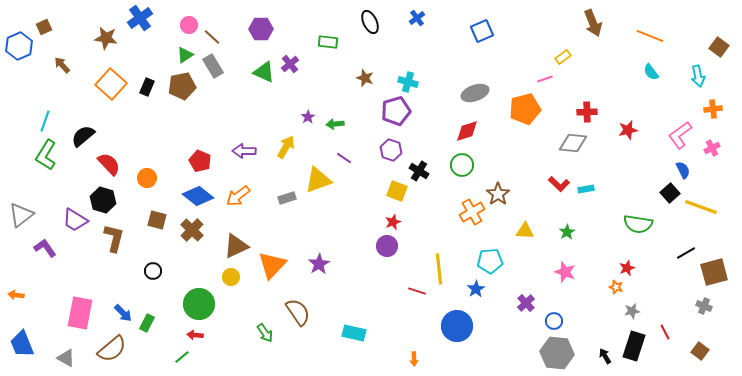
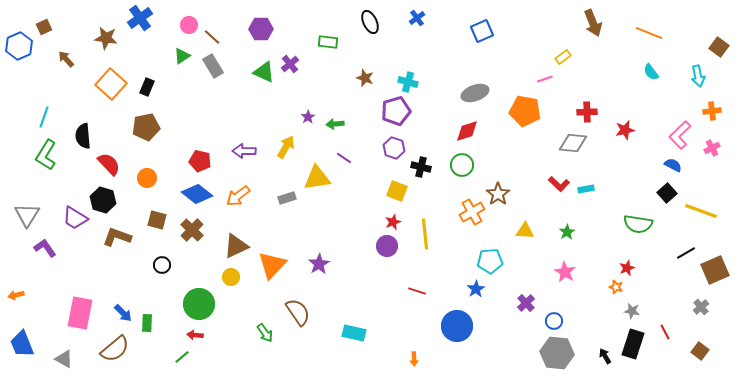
orange line at (650, 36): moved 1 px left, 3 px up
green triangle at (185, 55): moved 3 px left, 1 px down
brown arrow at (62, 65): moved 4 px right, 6 px up
brown pentagon at (182, 86): moved 36 px left, 41 px down
orange pentagon at (525, 109): moved 2 px down; rotated 24 degrees clockwise
orange cross at (713, 109): moved 1 px left, 2 px down
cyan line at (45, 121): moved 1 px left, 4 px up
red star at (628, 130): moved 3 px left
pink L-shape at (680, 135): rotated 8 degrees counterclockwise
black semicircle at (83, 136): rotated 55 degrees counterclockwise
purple hexagon at (391, 150): moved 3 px right, 2 px up
red pentagon at (200, 161): rotated 10 degrees counterclockwise
blue semicircle at (683, 170): moved 10 px left, 5 px up; rotated 36 degrees counterclockwise
black cross at (419, 171): moved 2 px right, 4 px up; rotated 18 degrees counterclockwise
yellow triangle at (318, 180): moved 1 px left, 2 px up; rotated 12 degrees clockwise
black square at (670, 193): moved 3 px left
blue diamond at (198, 196): moved 1 px left, 2 px up
yellow line at (701, 207): moved 4 px down
gray triangle at (21, 215): moved 6 px right; rotated 20 degrees counterclockwise
purple trapezoid at (75, 220): moved 2 px up
brown L-shape at (114, 238): moved 3 px right, 1 px up; rotated 84 degrees counterclockwise
yellow line at (439, 269): moved 14 px left, 35 px up
black circle at (153, 271): moved 9 px right, 6 px up
pink star at (565, 272): rotated 10 degrees clockwise
brown square at (714, 272): moved 1 px right, 2 px up; rotated 8 degrees counterclockwise
orange arrow at (16, 295): rotated 21 degrees counterclockwise
gray cross at (704, 306): moved 3 px left, 1 px down; rotated 28 degrees clockwise
gray star at (632, 311): rotated 21 degrees clockwise
green rectangle at (147, 323): rotated 24 degrees counterclockwise
black rectangle at (634, 346): moved 1 px left, 2 px up
brown semicircle at (112, 349): moved 3 px right
gray triangle at (66, 358): moved 2 px left, 1 px down
